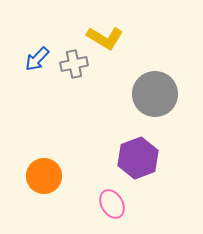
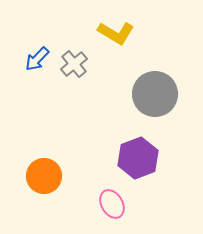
yellow L-shape: moved 11 px right, 5 px up
gray cross: rotated 28 degrees counterclockwise
